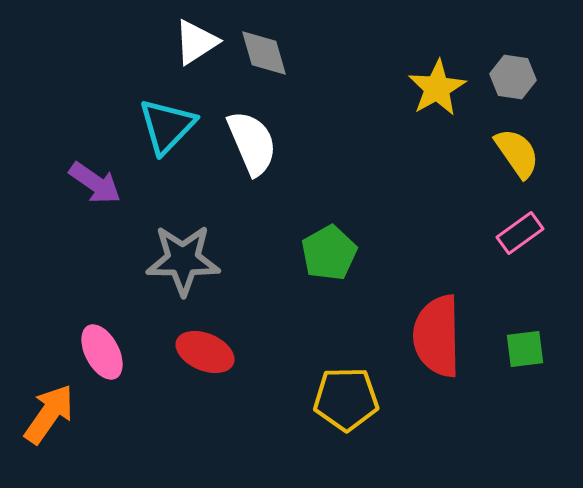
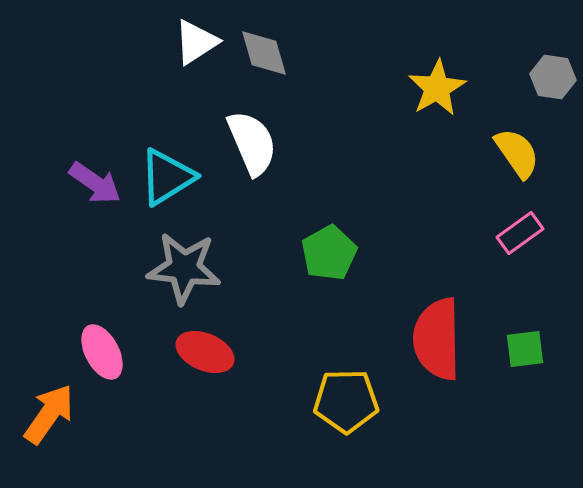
gray hexagon: moved 40 px right
cyan triangle: moved 51 px down; rotated 14 degrees clockwise
gray star: moved 1 px right, 8 px down; rotated 6 degrees clockwise
red semicircle: moved 3 px down
yellow pentagon: moved 2 px down
